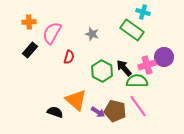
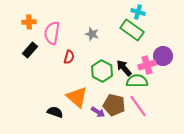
cyan cross: moved 5 px left
pink semicircle: rotated 20 degrees counterclockwise
purple circle: moved 1 px left, 1 px up
orange triangle: moved 1 px right, 3 px up
brown pentagon: moved 1 px left, 6 px up
